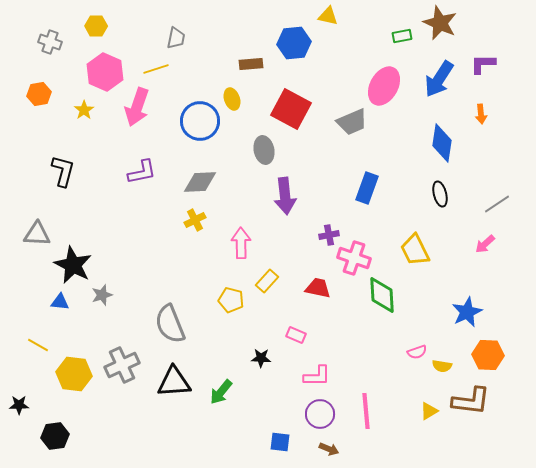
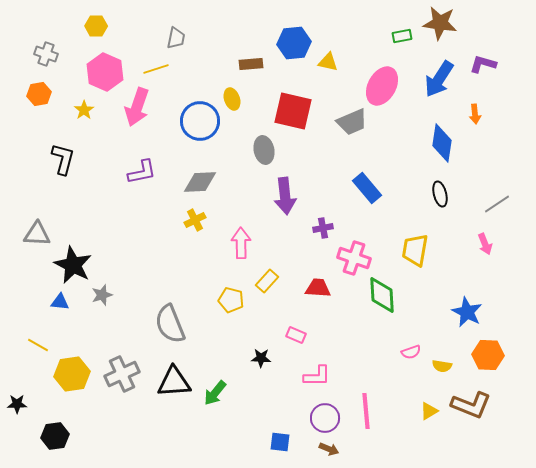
yellow triangle at (328, 16): moved 46 px down
brown star at (440, 23): rotated 16 degrees counterclockwise
gray cross at (50, 42): moved 4 px left, 12 px down
purple L-shape at (483, 64): rotated 16 degrees clockwise
pink ellipse at (384, 86): moved 2 px left
red square at (291, 109): moved 2 px right, 2 px down; rotated 15 degrees counterclockwise
orange arrow at (481, 114): moved 6 px left
black L-shape at (63, 171): moved 12 px up
blue rectangle at (367, 188): rotated 60 degrees counterclockwise
purple cross at (329, 235): moved 6 px left, 7 px up
pink arrow at (485, 244): rotated 70 degrees counterclockwise
yellow trapezoid at (415, 250): rotated 36 degrees clockwise
red trapezoid at (318, 288): rotated 8 degrees counterclockwise
blue star at (467, 312): rotated 20 degrees counterclockwise
pink semicircle at (417, 352): moved 6 px left
gray cross at (122, 365): moved 9 px down
yellow hexagon at (74, 374): moved 2 px left; rotated 16 degrees counterclockwise
green arrow at (221, 392): moved 6 px left, 1 px down
brown L-shape at (471, 401): moved 4 px down; rotated 15 degrees clockwise
black star at (19, 405): moved 2 px left, 1 px up
purple circle at (320, 414): moved 5 px right, 4 px down
